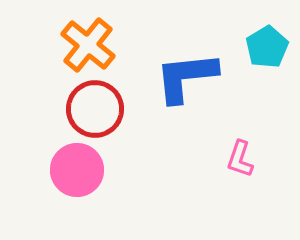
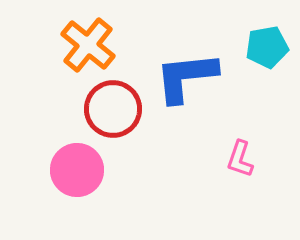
cyan pentagon: rotated 21 degrees clockwise
red circle: moved 18 px right
